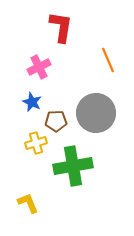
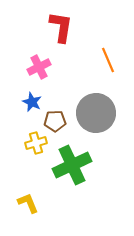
brown pentagon: moved 1 px left
green cross: moved 1 px left, 1 px up; rotated 15 degrees counterclockwise
